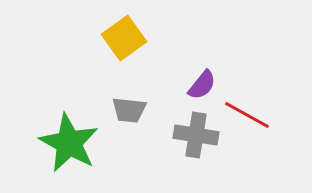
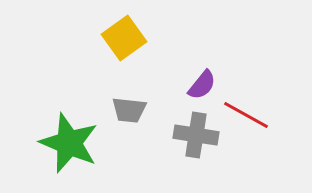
red line: moved 1 px left
green star: rotated 6 degrees counterclockwise
